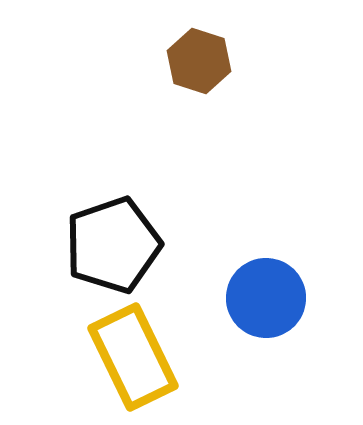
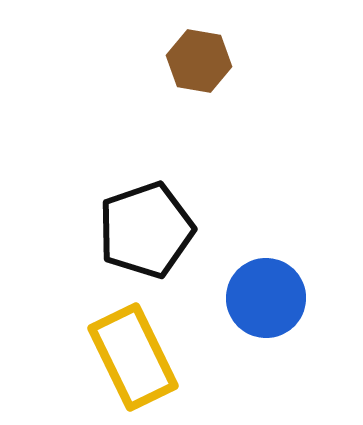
brown hexagon: rotated 8 degrees counterclockwise
black pentagon: moved 33 px right, 15 px up
